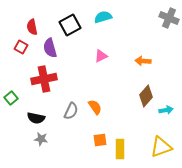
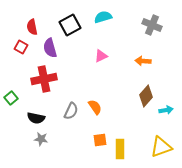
gray cross: moved 17 px left, 7 px down
